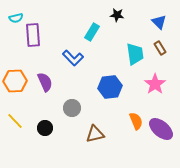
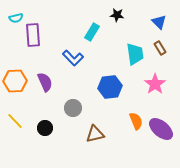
gray circle: moved 1 px right
